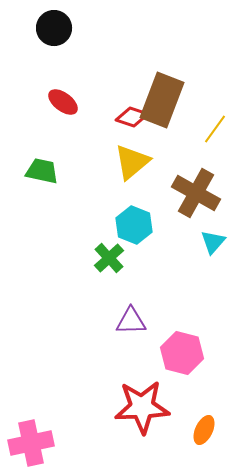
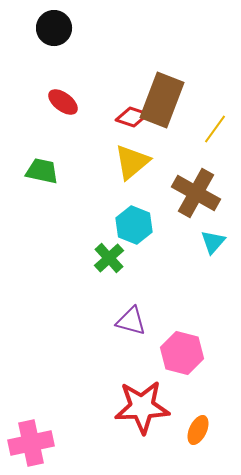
purple triangle: rotated 16 degrees clockwise
orange ellipse: moved 6 px left
